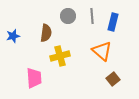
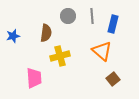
blue rectangle: moved 2 px down
